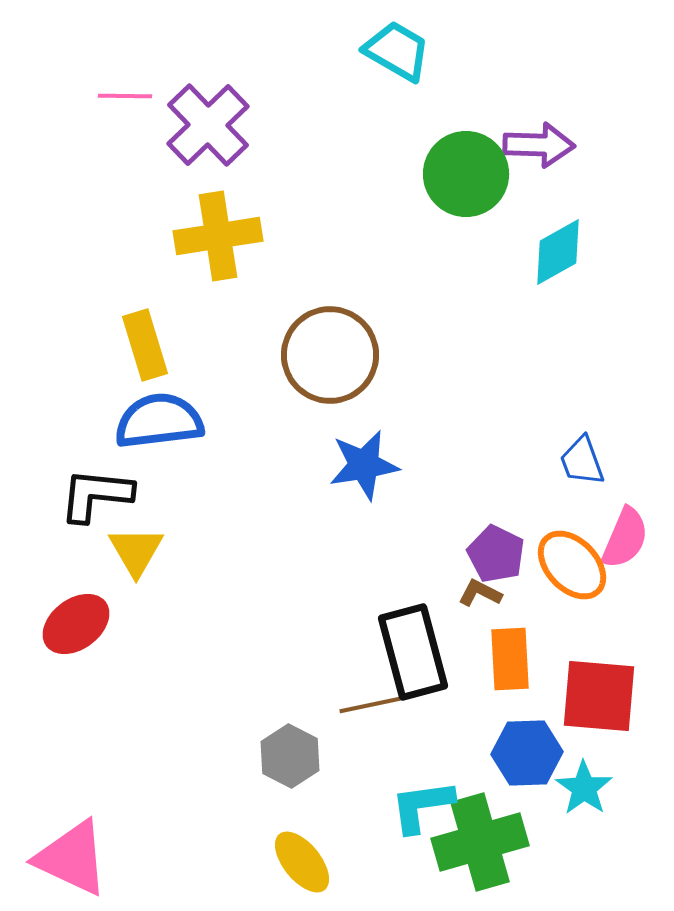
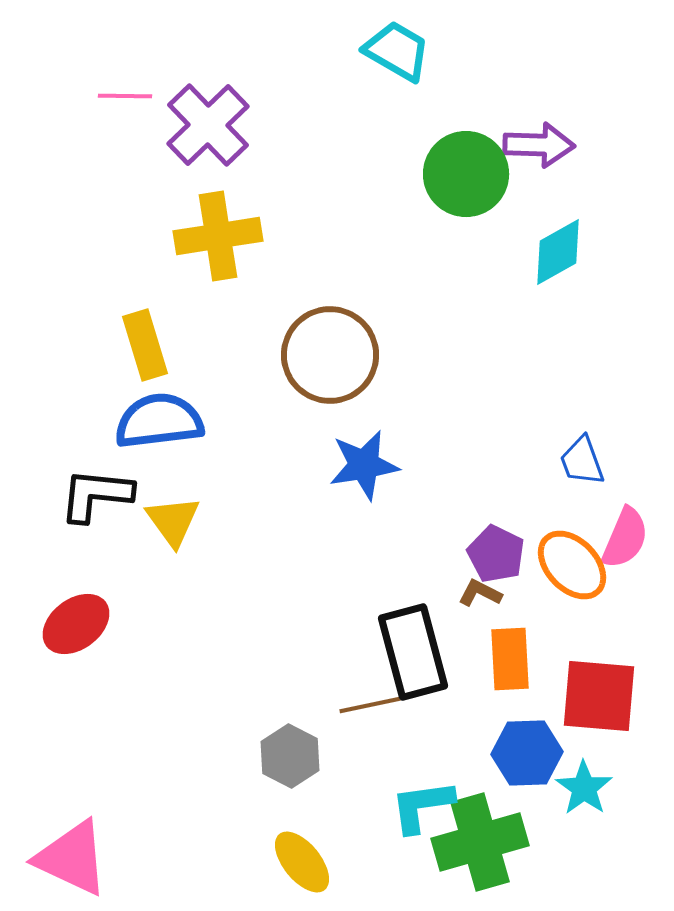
yellow triangle: moved 37 px right, 30 px up; rotated 6 degrees counterclockwise
